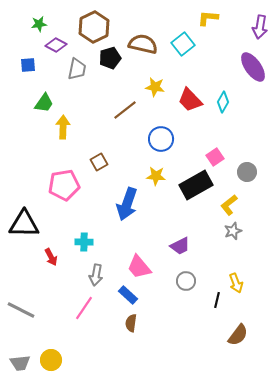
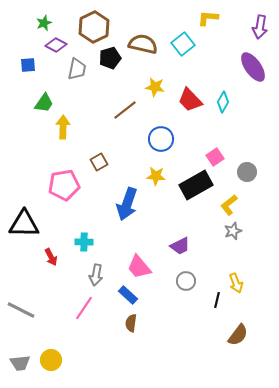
green star at (39, 24): moved 5 px right, 1 px up; rotated 14 degrees counterclockwise
